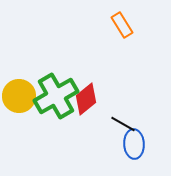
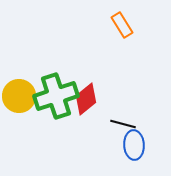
green cross: rotated 12 degrees clockwise
black line: rotated 15 degrees counterclockwise
blue ellipse: moved 1 px down
